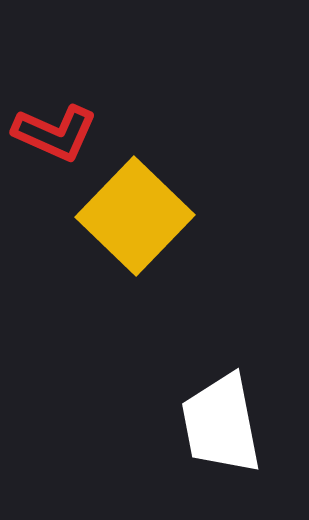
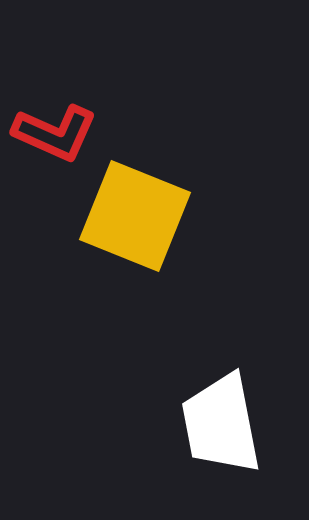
yellow square: rotated 22 degrees counterclockwise
